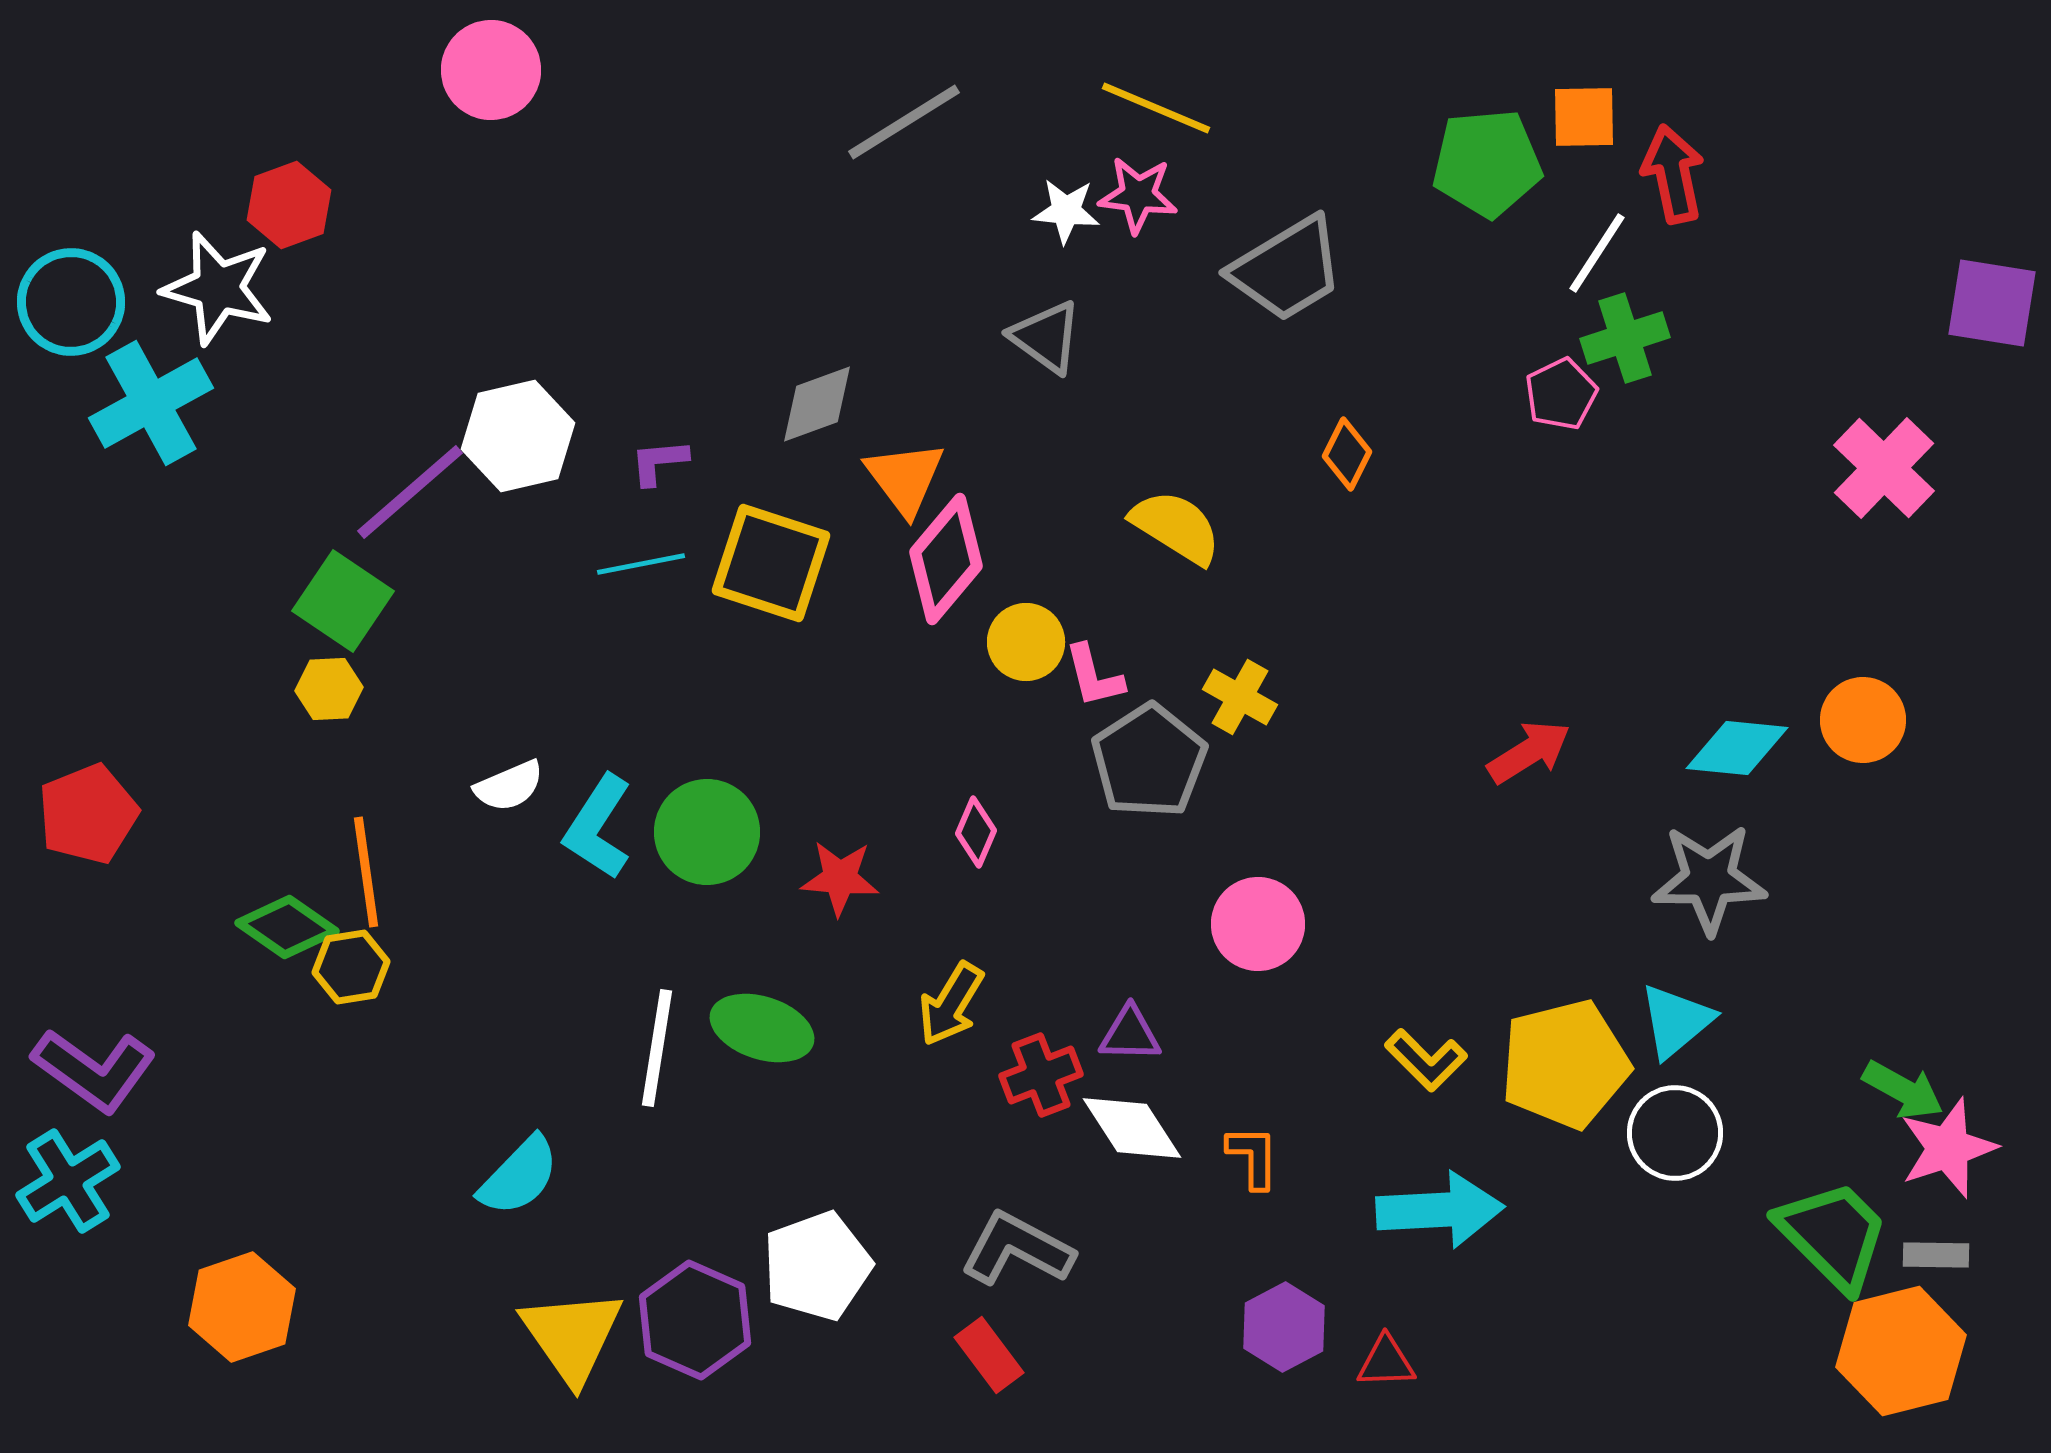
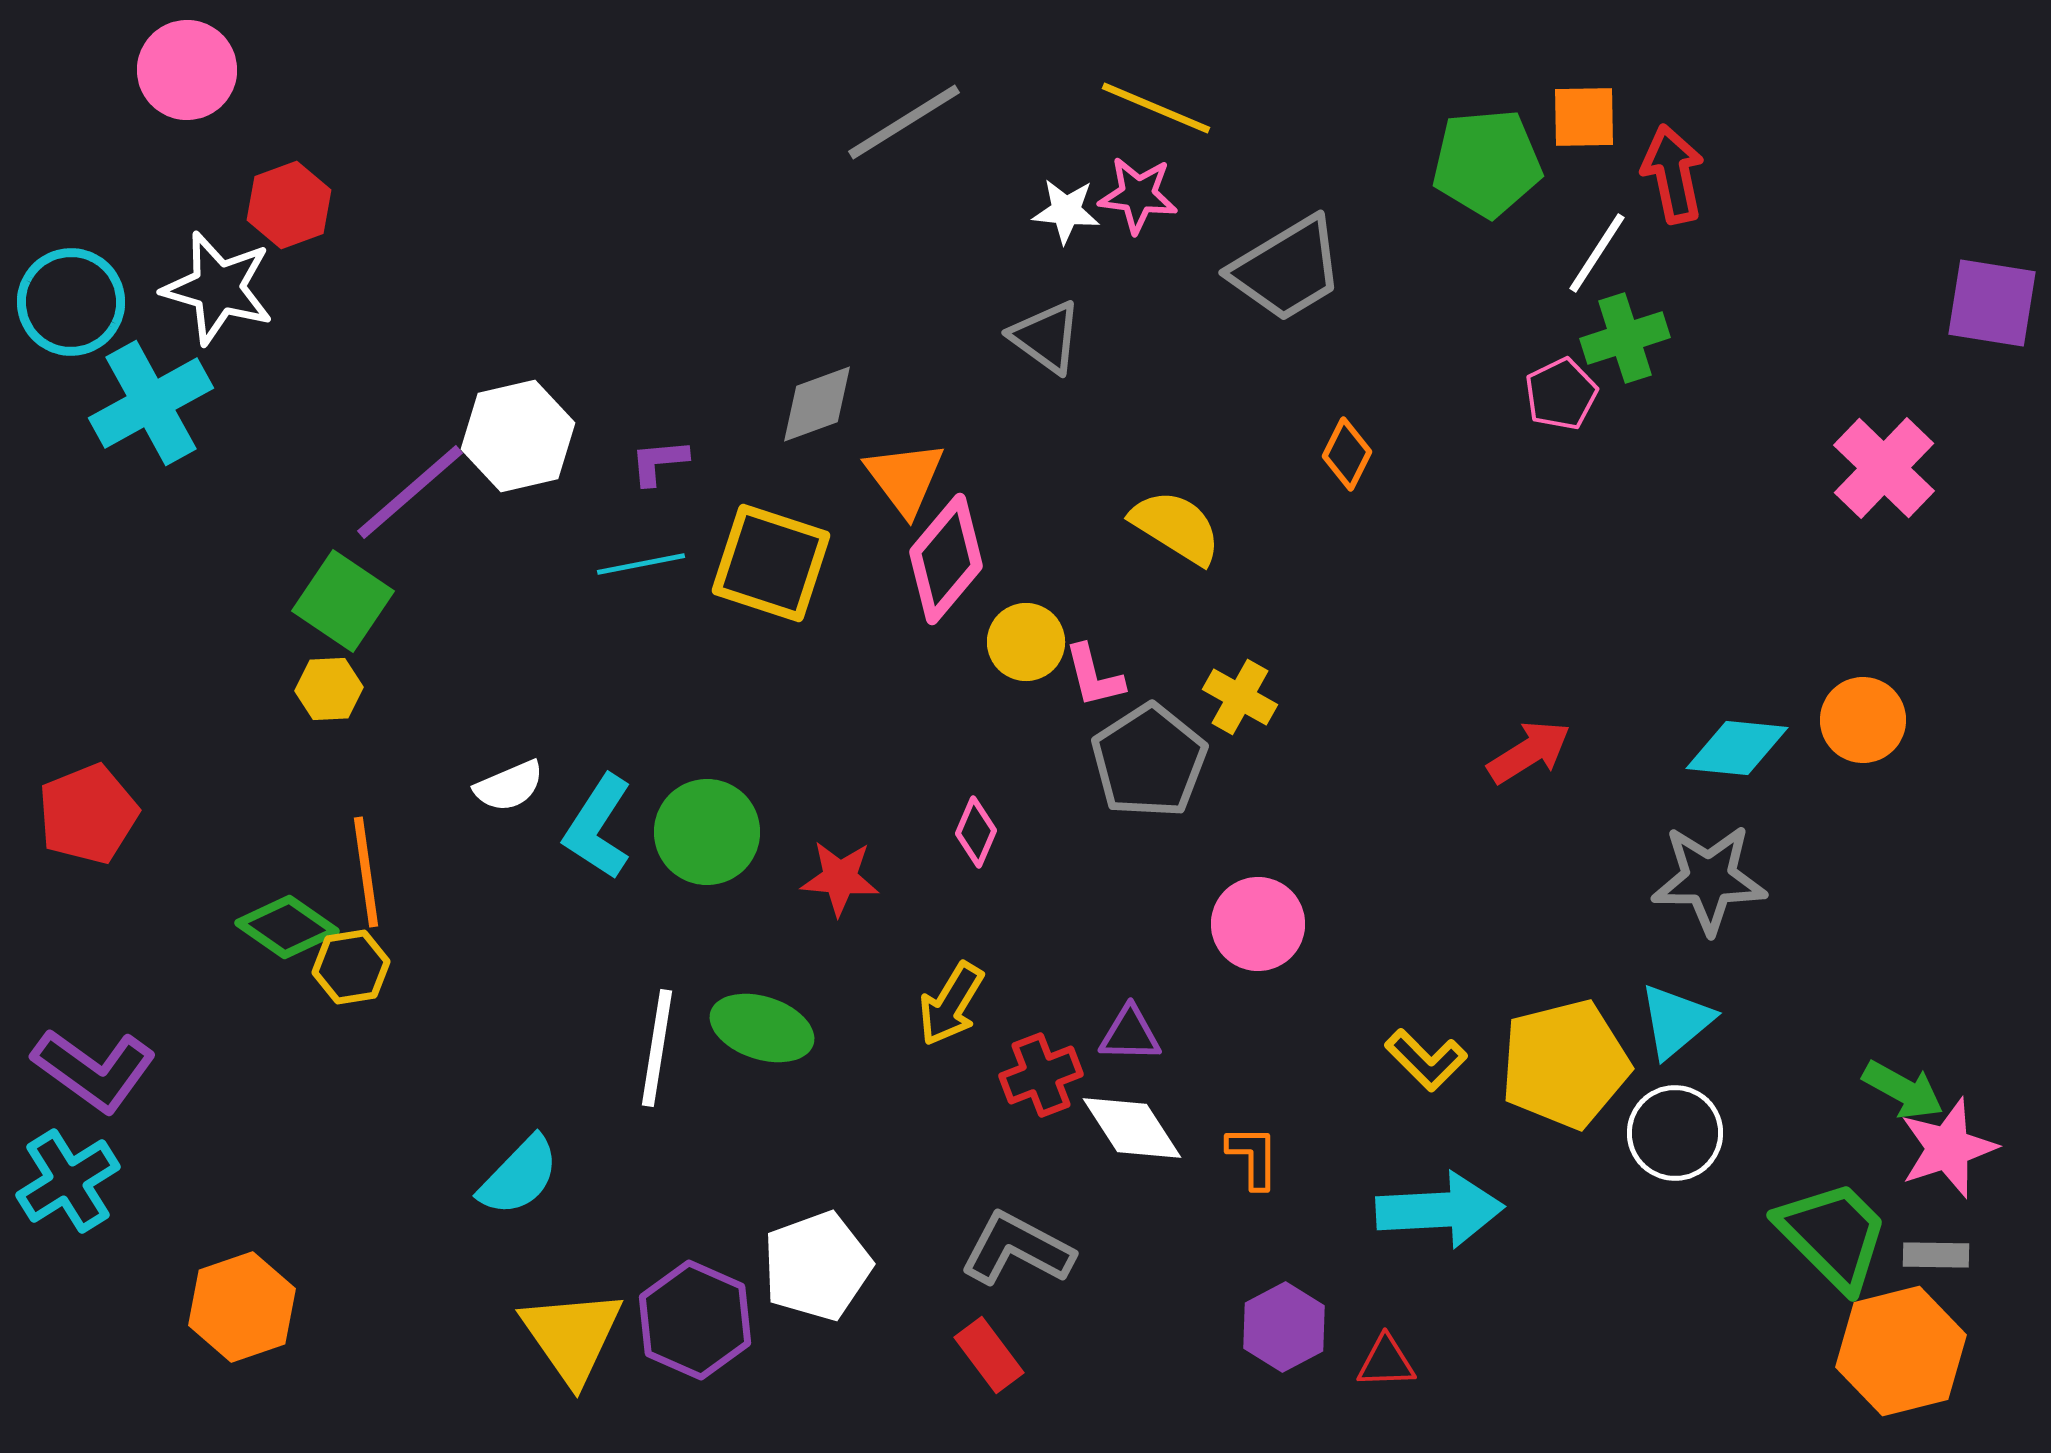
pink circle at (491, 70): moved 304 px left
